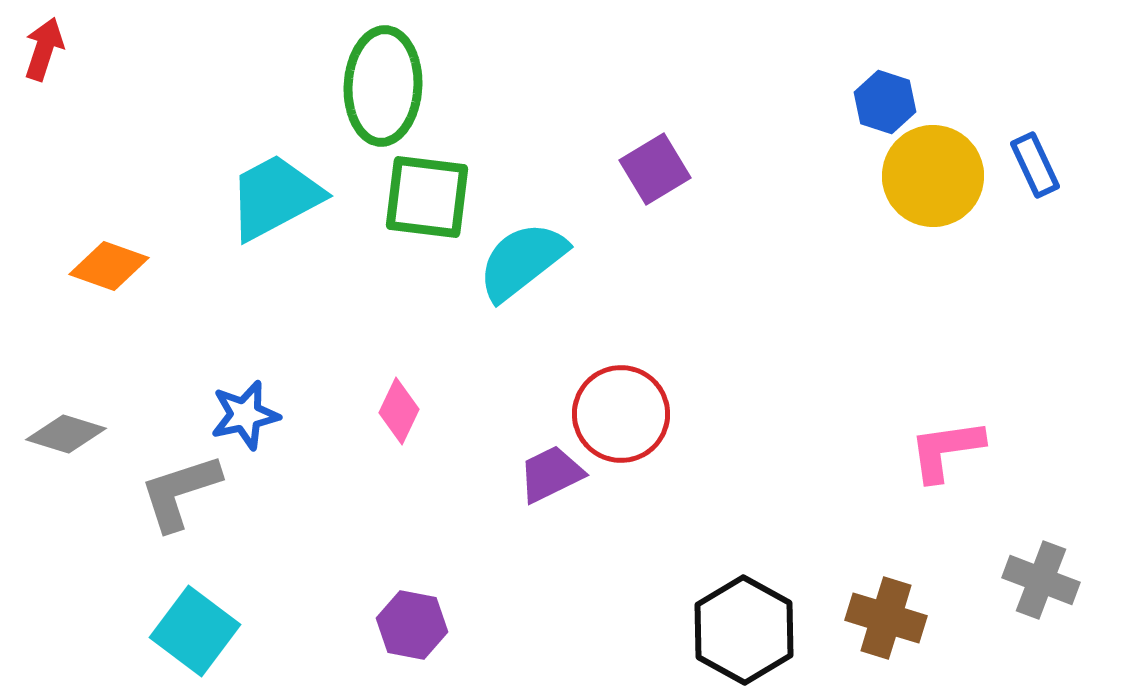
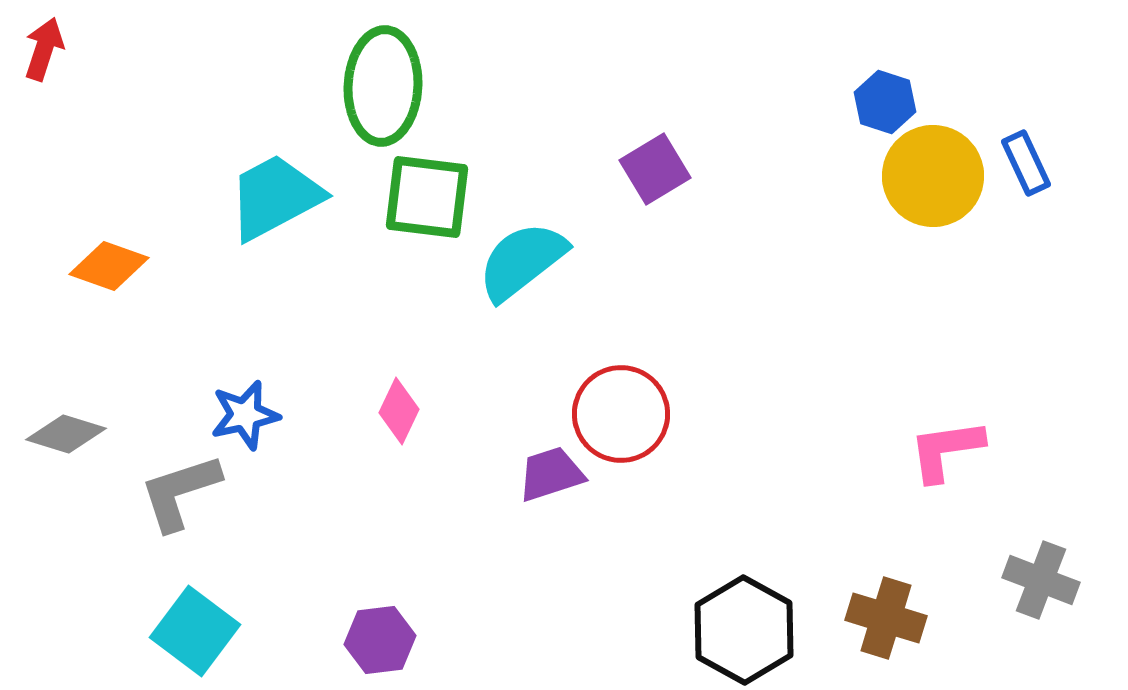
blue rectangle: moved 9 px left, 2 px up
purple trapezoid: rotated 8 degrees clockwise
purple hexagon: moved 32 px left, 15 px down; rotated 18 degrees counterclockwise
